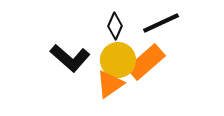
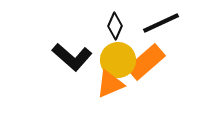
black L-shape: moved 2 px right, 1 px up
orange triangle: rotated 12 degrees clockwise
